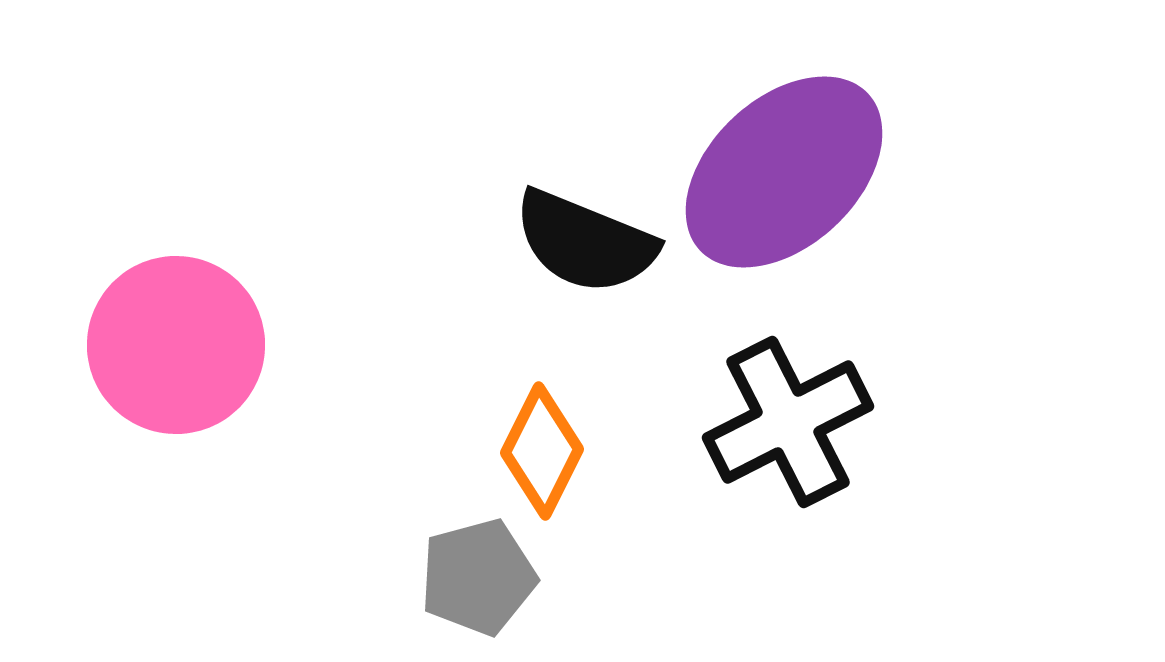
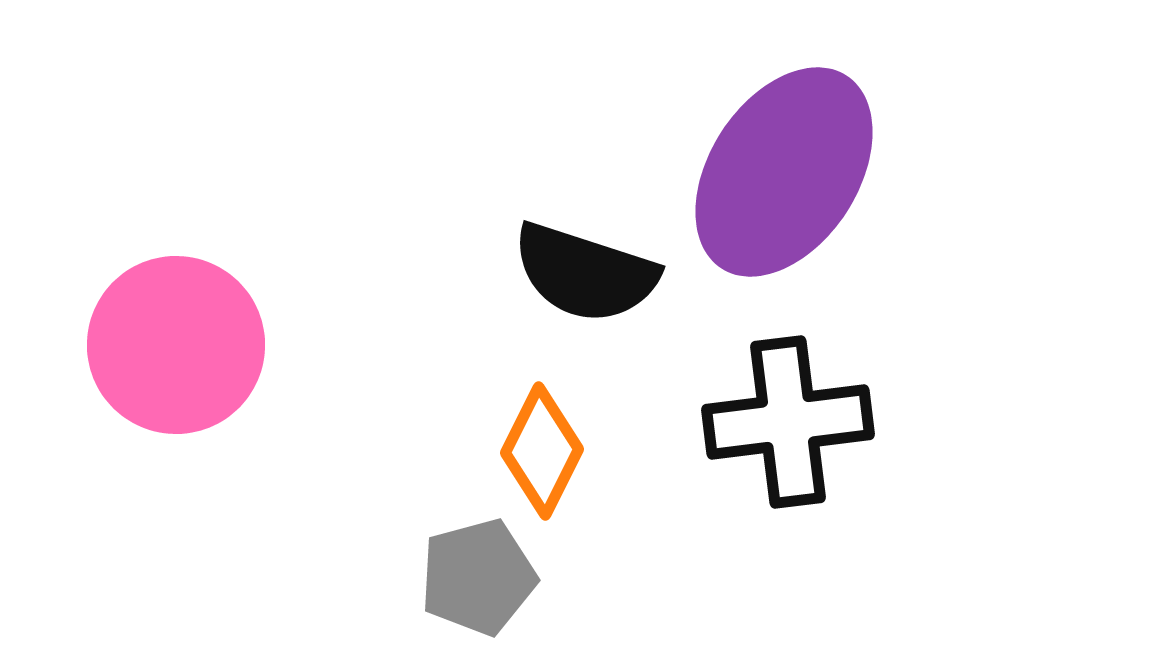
purple ellipse: rotated 14 degrees counterclockwise
black semicircle: moved 31 px down; rotated 4 degrees counterclockwise
black cross: rotated 20 degrees clockwise
